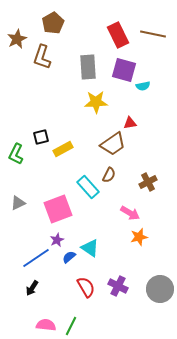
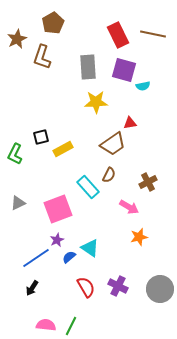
green L-shape: moved 1 px left
pink arrow: moved 1 px left, 6 px up
